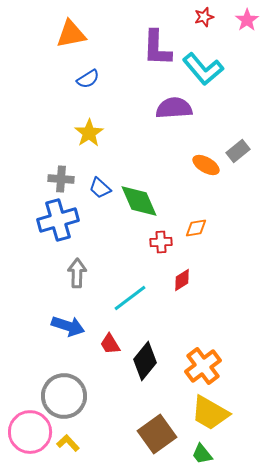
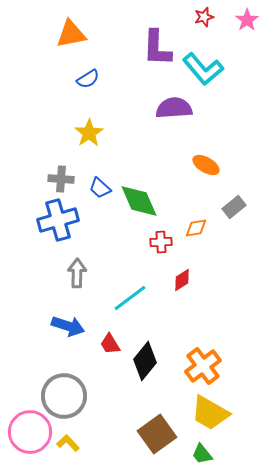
gray rectangle: moved 4 px left, 56 px down
